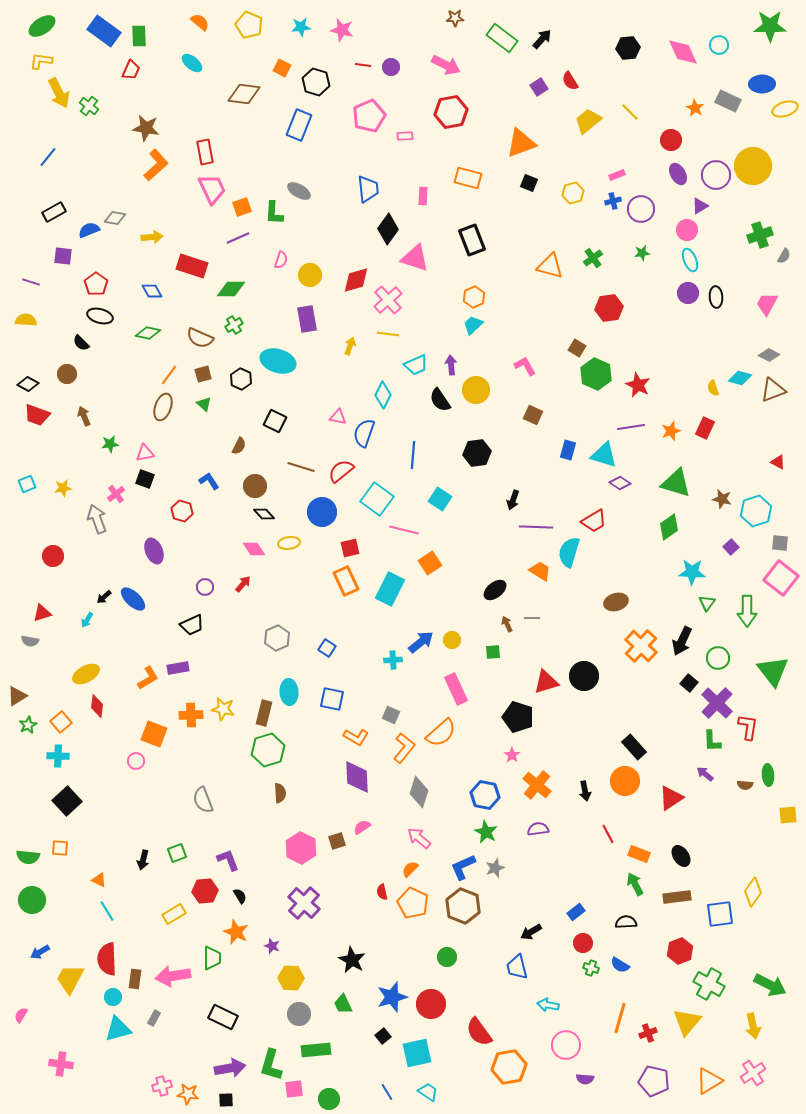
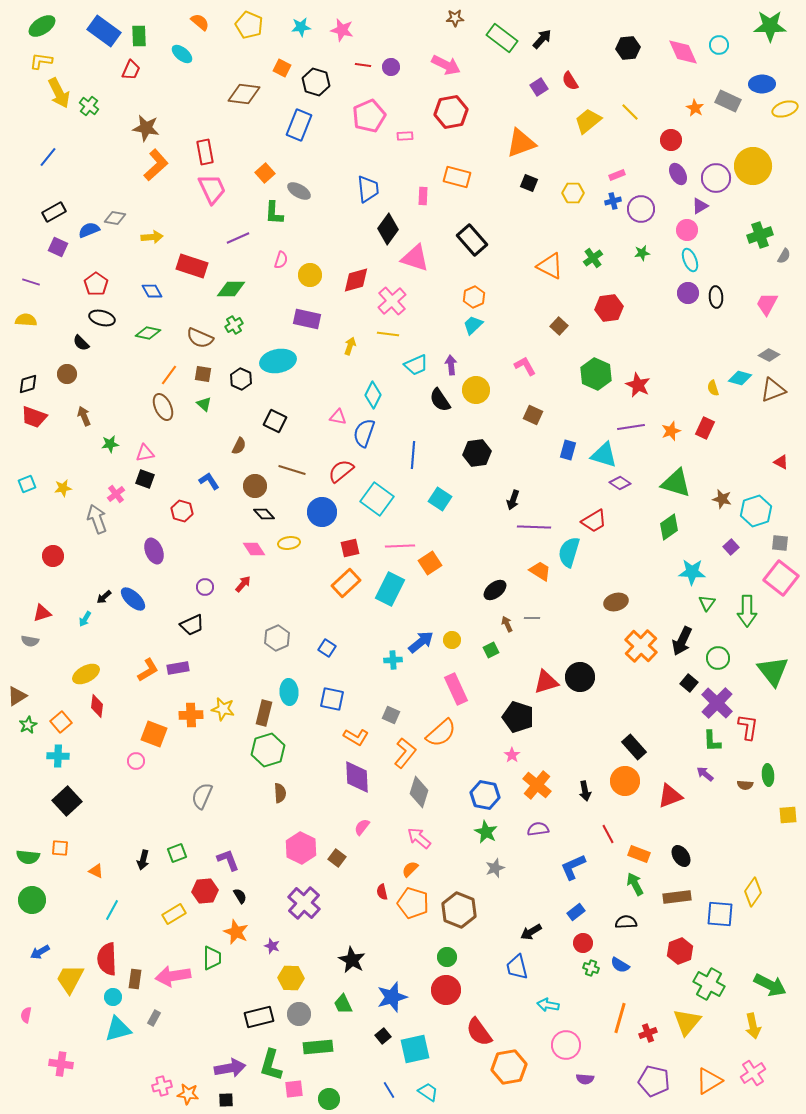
cyan ellipse at (192, 63): moved 10 px left, 9 px up
purple circle at (716, 175): moved 3 px down
orange rectangle at (468, 178): moved 11 px left, 1 px up
yellow hexagon at (573, 193): rotated 15 degrees clockwise
orange square at (242, 207): moved 23 px right, 34 px up; rotated 24 degrees counterclockwise
black rectangle at (472, 240): rotated 20 degrees counterclockwise
purple square at (63, 256): moved 5 px left, 9 px up; rotated 18 degrees clockwise
orange triangle at (550, 266): rotated 12 degrees clockwise
pink cross at (388, 300): moved 4 px right, 1 px down
black ellipse at (100, 316): moved 2 px right, 2 px down
purple rectangle at (307, 319): rotated 68 degrees counterclockwise
brown square at (577, 348): moved 18 px left, 22 px up; rotated 12 degrees clockwise
cyan ellipse at (278, 361): rotated 28 degrees counterclockwise
brown square at (203, 374): rotated 24 degrees clockwise
black diamond at (28, 384): rotated 45 degrees counterclockwise
cyan diamond at (383, 395): moved 10 px left
brown ellipse at (163, 407): rotated 44 degrees counterclockwise
red trapezoid at (37, 415): moved 3 px left, 2 px down
red triangle at (778, 462): moved 3 px right
brown line at (301, 467): moved 9 px left, 3 px down
purple line at (536, 527): moved 2 px left
pink line at (404, 530): moved 4 px left, 16 px down; rotated 16 degrees counterclockwise
orange rectangle at (346, 581): moved 2 px down; rotated 72 degrees clockwise
cyan arrow at (87, 620): moved 2 px left, 1 px up
green square at (493, 652): moved 2 px left, 2 px up; rotated 21 degrees counterclockwise
black circle at (584, 676): moved 4 px left, 1 px down
orange L-shape at (148, 678): moved 8 px up
orange L-shape at (404, 748): moved 1 px right, 5 px down
red triangle at (671, 798): moved 1 px left, 2 px up; rotated 12 degrees clockwise
gray semicircle at (203, 800): moved 1 px left, 4 px up; rotated 44 degrees clockwise
pink semicircle at (362, 827): rotated 18 degrees counterclockwise
brown square at (337, 841): moved 17 px down; rotated 36 degrees counterclockwise
blue L-shape at (463, 867): moved 110 px right
orange triangle at (99, 880): moved 3 px left, 9 px up
orange pentagon at (413, 903): rotated 8 degrees counterclockwise
brown hexagon at (463, 906): moved 4 px left, 4 px down
cyan line at (107, 911): moved 5 px right, 1 px up; rotated 60 degrees clockwise
blue square at (720, 914): rotated 12 degrees clockwise
red circle at (431, 1004): moved 15 px right, 14 px up
pink semicircle at (21, 1015): moved 5 px right; rotated 21 degrees counterclockwise
black rectangle at (223, 1017): moved 36 px right; rotated 40 degrees counterclockwise
green rectangle at (316, 1050): moved 2 px right, 3 px up
cyan square at (417, 1053): moved 2 px left, 4 px up
blue line at (387, 1092): moved 2 px right, 2 px up
